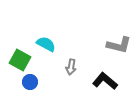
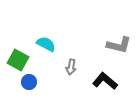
green square: moved 2 px left
blue circle: moved 1 px left
